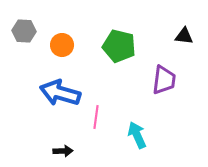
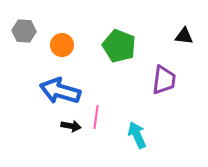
green pentagon: rotated 8 degrees clockwise
blue arrow: moved 2 px up
black arrow: moved 8 px right, 25 px up; rotated 12 degrees clockwise
